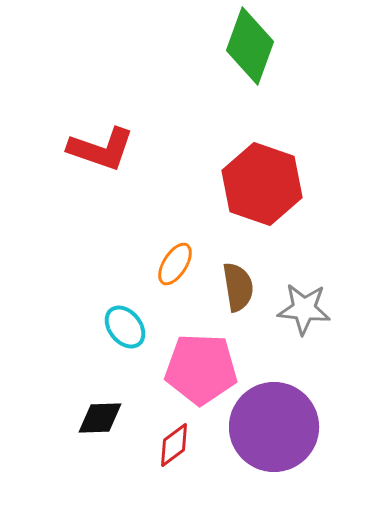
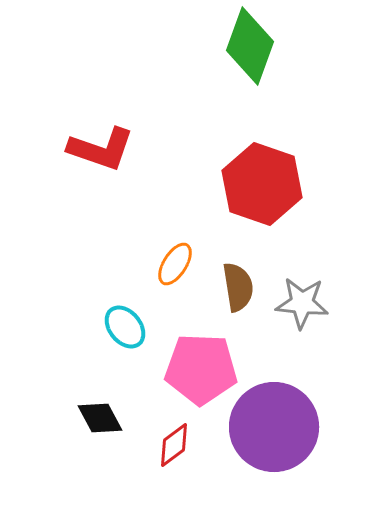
gray star: moved 2 px left, 6 px up
black diamond: rotated 63 degrees clockwise
